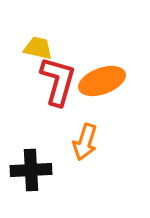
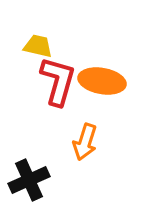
yellow trapezoid: moved 2 px up
orange ellipse: rotated 30 degrees clockwise
black cross: moved 2 px left, 10 px down; rotated 21 degrees counterclockwise
